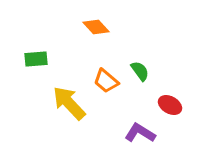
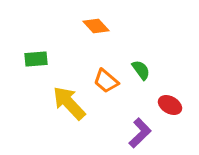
orange diamond: moved 1 px up
green semicircle: moved 1 px right, 1 px up
purple L-shape: rotated 104 degrees clockwise
